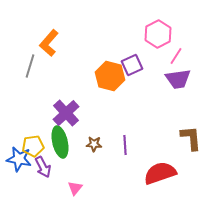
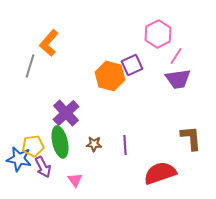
pink triangle: moved 8 px up; rotated 14 degrees counterclockwise
